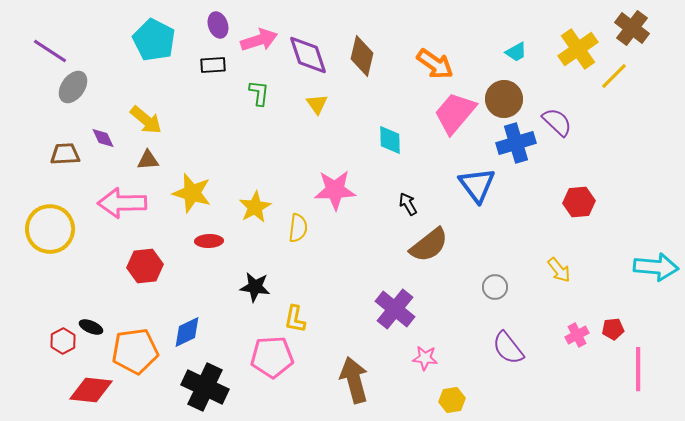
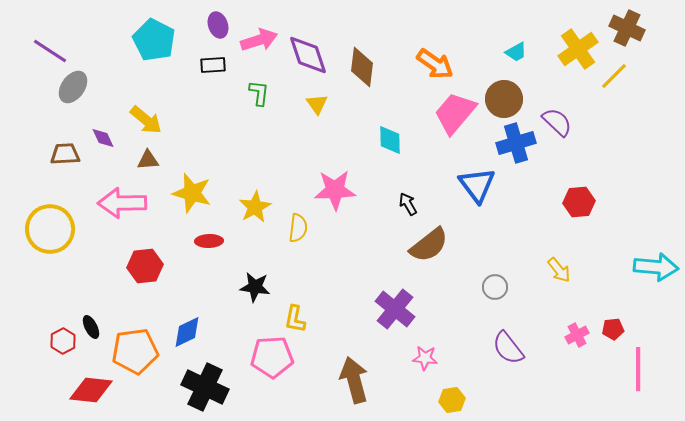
brown cross at (632, 28): moved 5 px left; rotated 12 degrees counterclockwise
brown diamond at (362, 56): moved 11 px down; rotated 6 degrees counterclockwise
black ellipse at (91, 327): rotated 40 degrees clockwise
